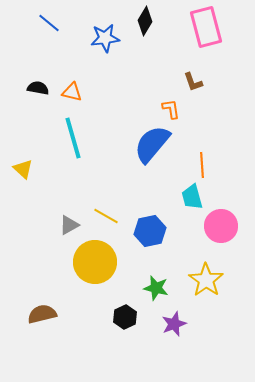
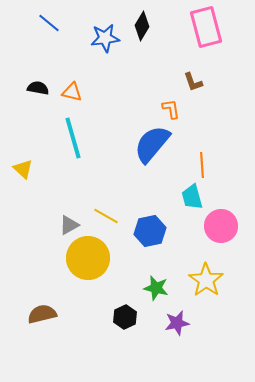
black diamond: moved 3 px left, 5 px down
yellow circle: moved 7 px left, 4 px up
purple star: moved 3 px right, 1 px up; rotated 10 degrees clockwise
